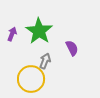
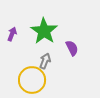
green star: moved 5 px right
yellow circle: moved 1 px right, 1 px down
